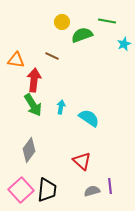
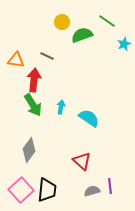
green line: rotated 24 degrees clockwise
brown line: moved 5 px left
